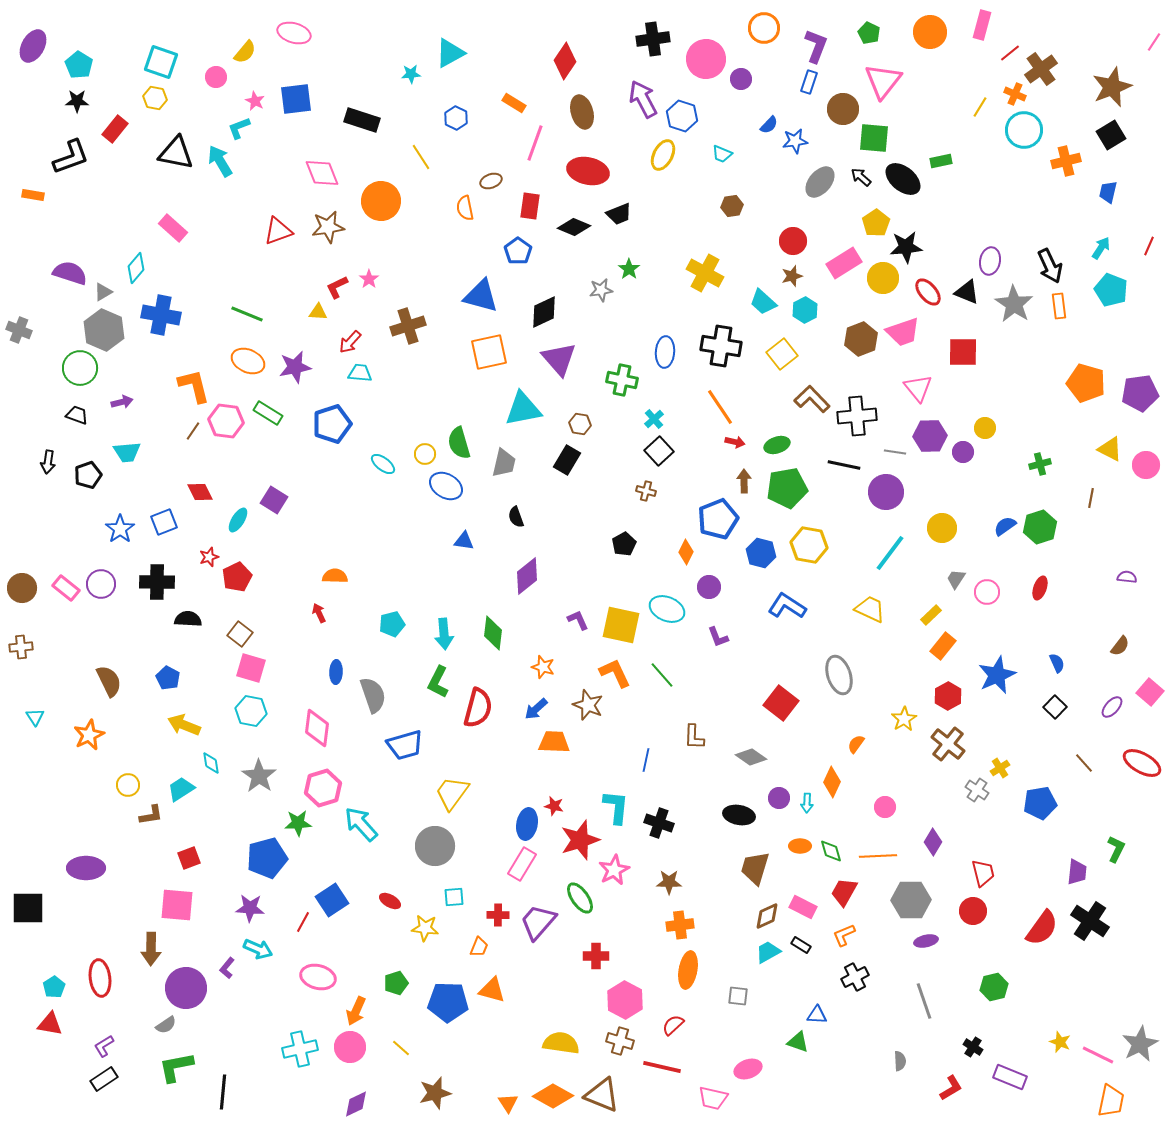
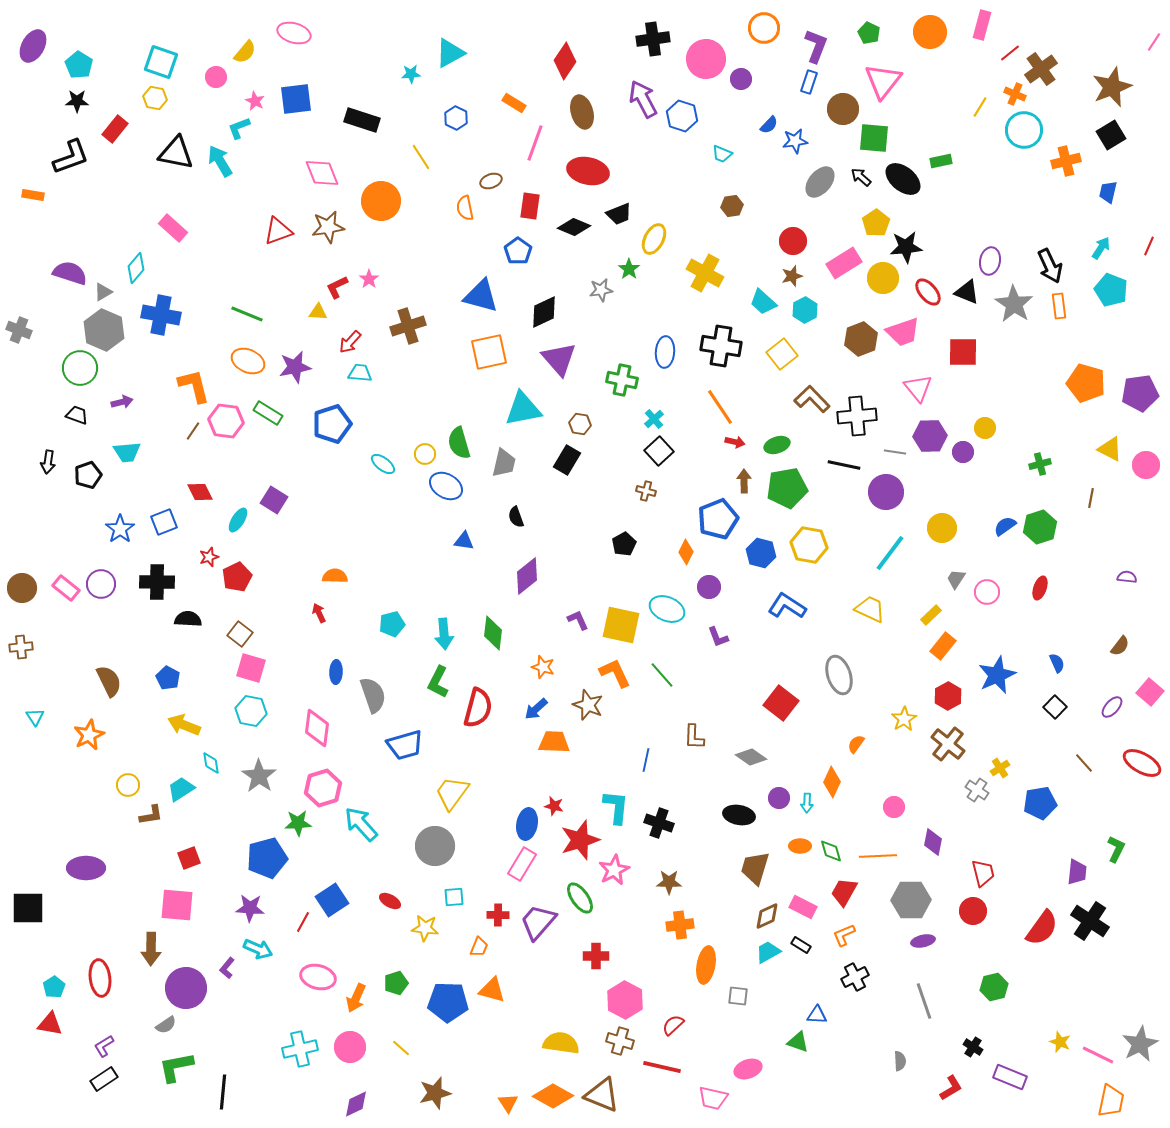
yellow ellipse at (663, 155): moved 9 px left, 84 px down
pink circle at (885, 807): moved 9 px right
purple diamond at (933, 842): rotated 20 degrees counterclockwise
purple ellipse at (926, 941): moved 3 px left
orange ellipse at (688, 970): moved 18 px right, 5 px up
orange arrow at (356, 1011): moved 13 px up
